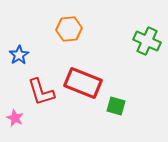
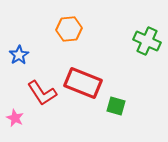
red L-shape: moved 1 px right, 1 px down; rotated 16 degrees counterclockwise
